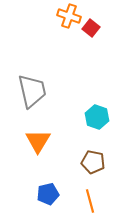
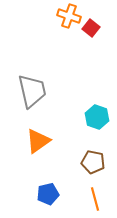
orange triangle: rotated 24 degrees clockwise
orange line: moved 5 px right, 2 px up
